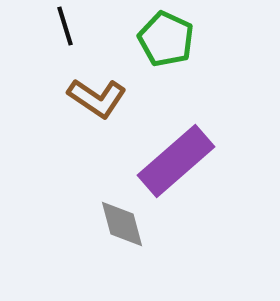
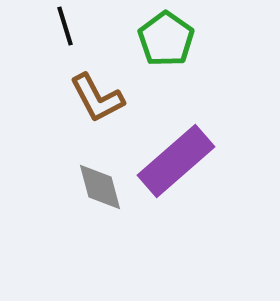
green pentagon: rotated 10 degrees clockwise
brown L-shape: rotated 28 degrees clockwise
gray diamond: moved 22 px left, 37 px up
